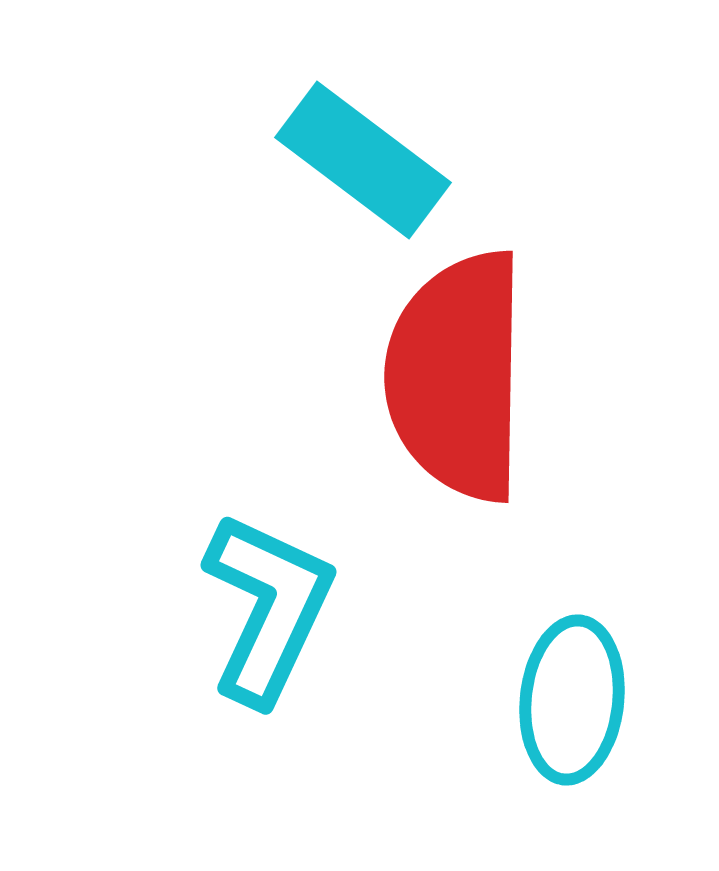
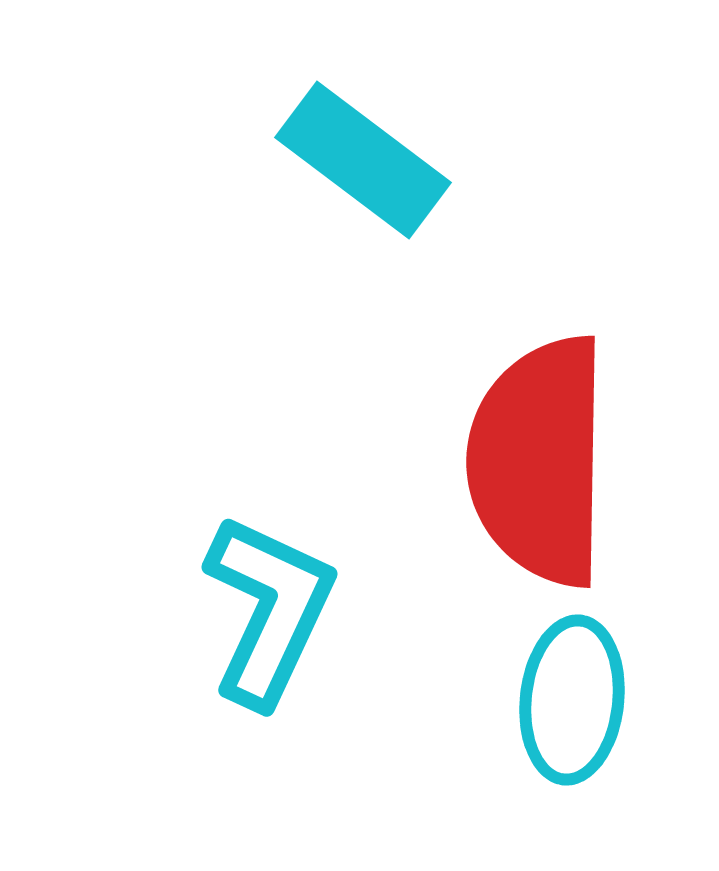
red semicircle: moved 82 px right, 85 px down
cyan L-shape: moved 1 px right, 2 px down
